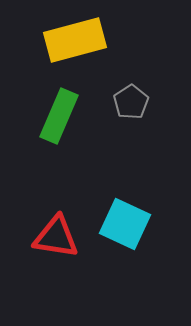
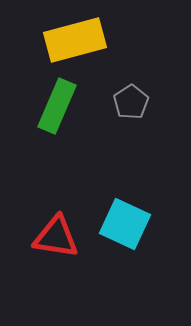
green rectangle: moved 2 px left, 10 px up
